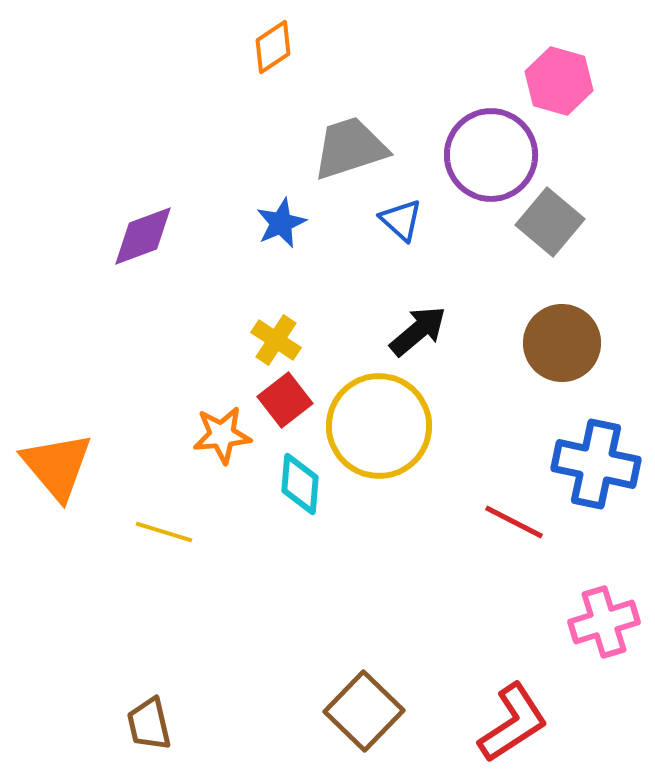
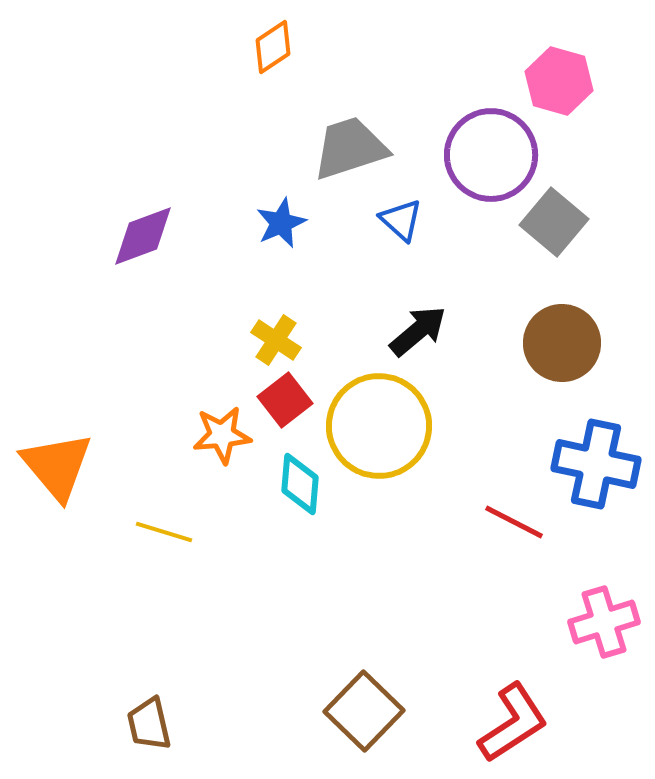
gray square: moved 4 px right
